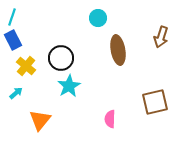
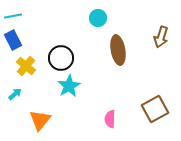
cyan line: moved 1 px right, 1 px up; rotated 60 degrees clockwise
cyan arrow: moved 1 px left, 1 px down
brown square: moved 7 px down; rotated 16 degrees counterclockwise
